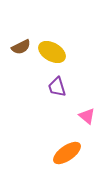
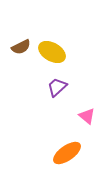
purple trapezoid: rotated 65 degrees clockwise
